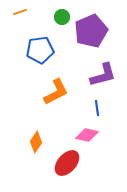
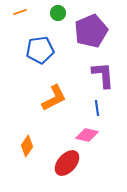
green circle: moved 4 px left, 4 px up
purple L-shape: rotated 80 degrees counterclockwise
orange L-shape: moved 2 px left, 6 px down
orange diamond: moved 9 px left, 4 px down
